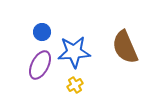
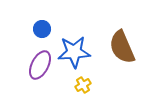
blue circle: moved 3 px up
brown semicircle: moved 3 px left
yellow cross: moved 8 px right
